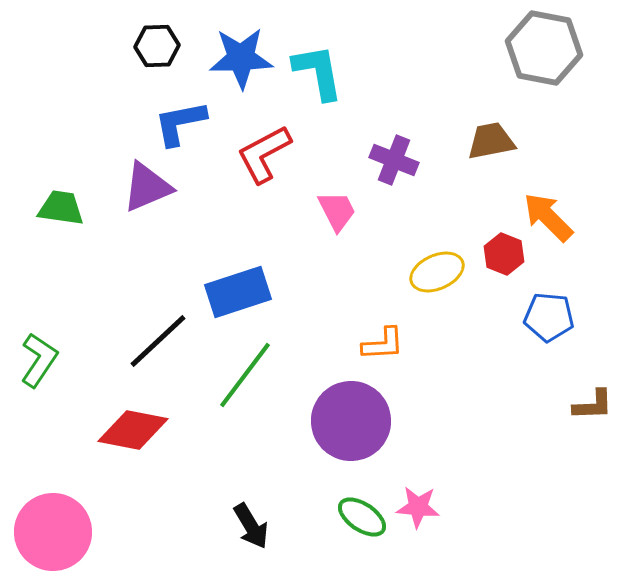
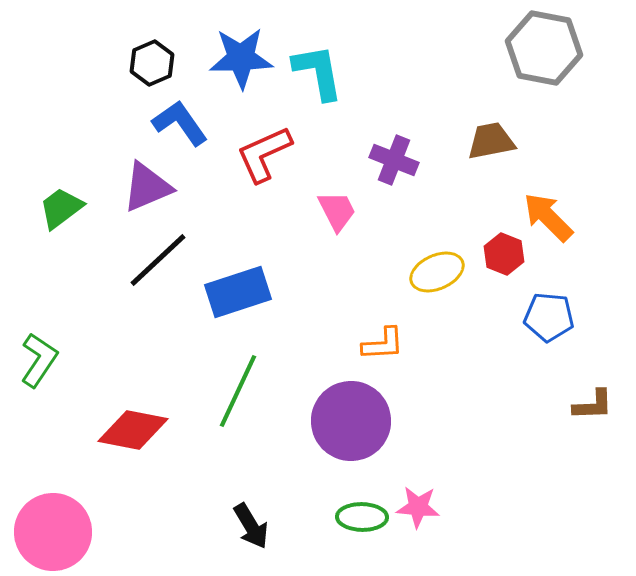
black hexagon: moved 5 px left, 17 px down; rotated 21 degrees counterclockwise
blue L-shape: rotated 66 degrees clockwise
red L-shape: rotated 4 degrees clockwise
green trapezoid: rotated 45 degrees counterclockwise
black line: moved 81 px up
green line: moved 7 px left, 16 px down; rotated 12 degrees counterclockwise
green ellipse: rotated 33 degrees counterclockwise
